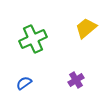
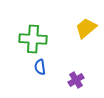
green cross: rotated 28 degrees clockwise
blue semicircle: moved 16 px right, 16 px up; rotated 63 degrees counterclockwise
